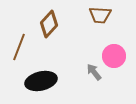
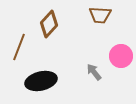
pink circle: moved 7 px right
